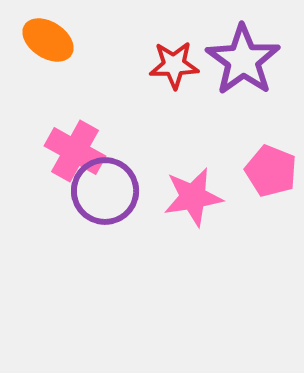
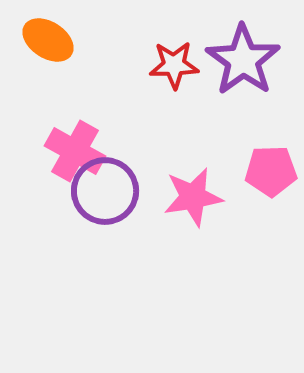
pink pentagon: rotated 24 degrees counterclockwise
